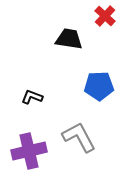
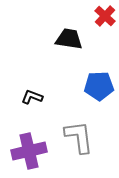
gray L-shape: rotated 21 degrees clockwise
